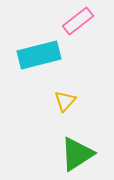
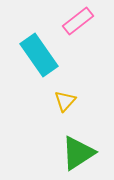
cyan rectangle: rotated 69 degrees clockwise
green triangle: moved 1 px right, 1 px up
